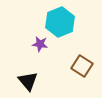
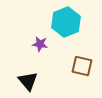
cyan hexagon: moved 6 px right
brown square: rotated 20 degrees counterclockwise
